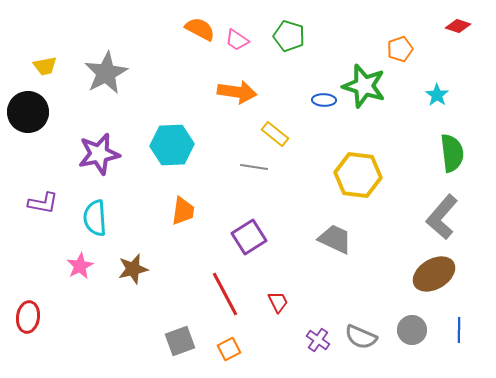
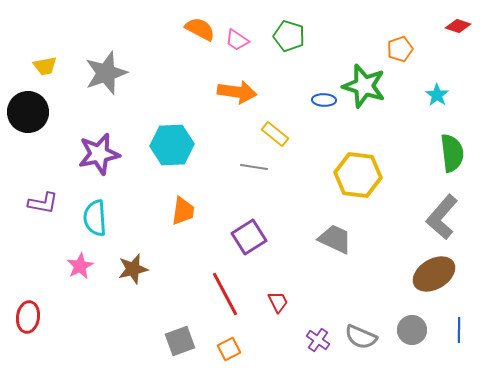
gray star: rotated 9 degrees clockwise
